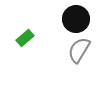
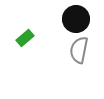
gray semicircle: rotated 20 degrees counterclockwise
